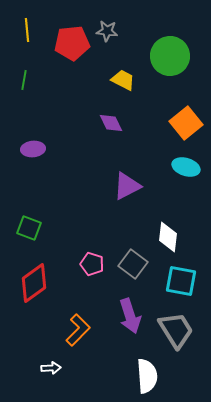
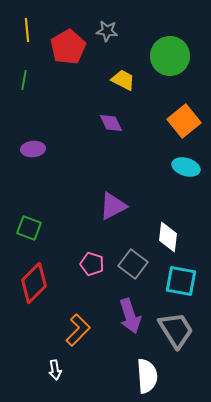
red pentagon: moved 4 px left, 4 px down; rotated 24 degrees counterclockwise
orange square: moved 2 px left, 2 px up
purple triangle: moved 14 px left, 20 px down
red diamond: rotated 9 degrees counterclockwise
white arrow: moved 4 px right, 2 px down; rotated 84 degrees clockwise
